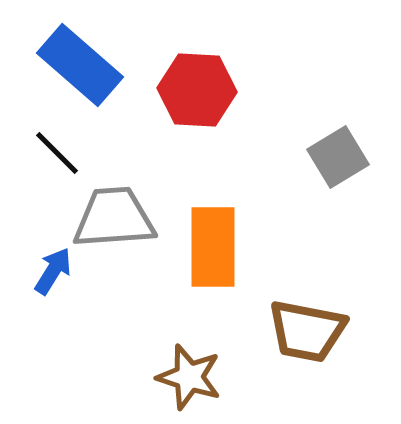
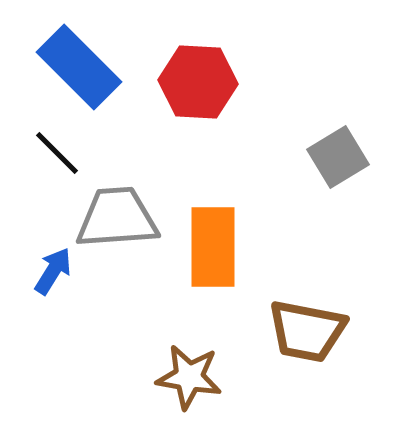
blue rectangle: moved 1 px left, 2 px down; rotated 4 degrees clockwise
red hexagon: moved 1 px right, 8 px up
gray trapezoid: moved 3 px right
brown star: rotated 8 degrees counterclockwise
